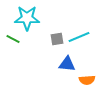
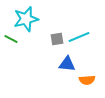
cyan star: moved 1 px left, 1 px down; rotated 15 degrees counterclockwise
green line: moved 2 px left
